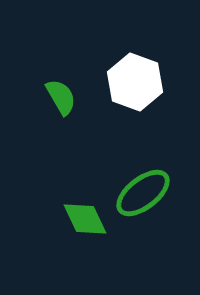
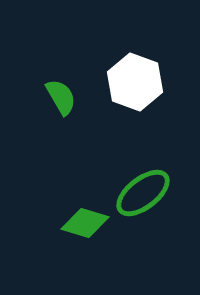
green diamond: moved 4 px down; rotated 48 degrees counterclockwise
